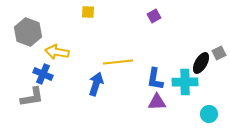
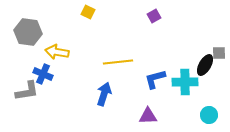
yellow square: rotated 24 degrees clockwise
gray hexagon: rotated 12 degrees counterclockwise
gray square: rotated 24 degrees clockwise
black ellipse: moved 4 px right, 2 px down
blue L-shape: rotated 65 degrees clockwise
blue arrow: moved 8 px right, 10 px down
gray L-shape: moved 5 px left, 6 px up
purple triangle: moved 9 px left, 14 px down
cyan circle: moved 1 px down
